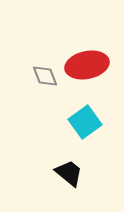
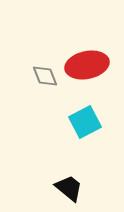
cyan square: rotated 8 degrees clockwise
black trapezoid: moved 15 px down
